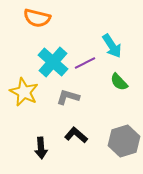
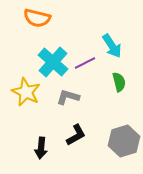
green semicircle: rotated 150 degrees counterclockwise
yellow star: moved 2 px right
black L-shape: rotated 110 degrees clockwise
black arrow: rotated 10 degrees clockwise
